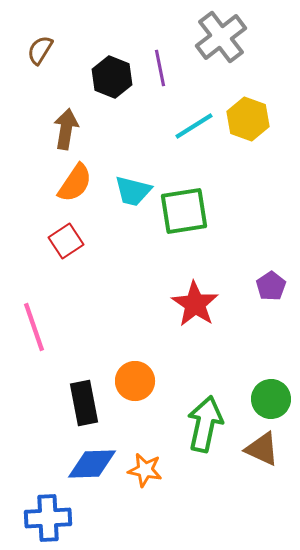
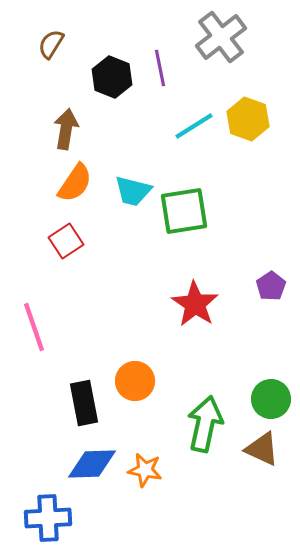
brown semicircle: moved 11 px right, 6 px up
